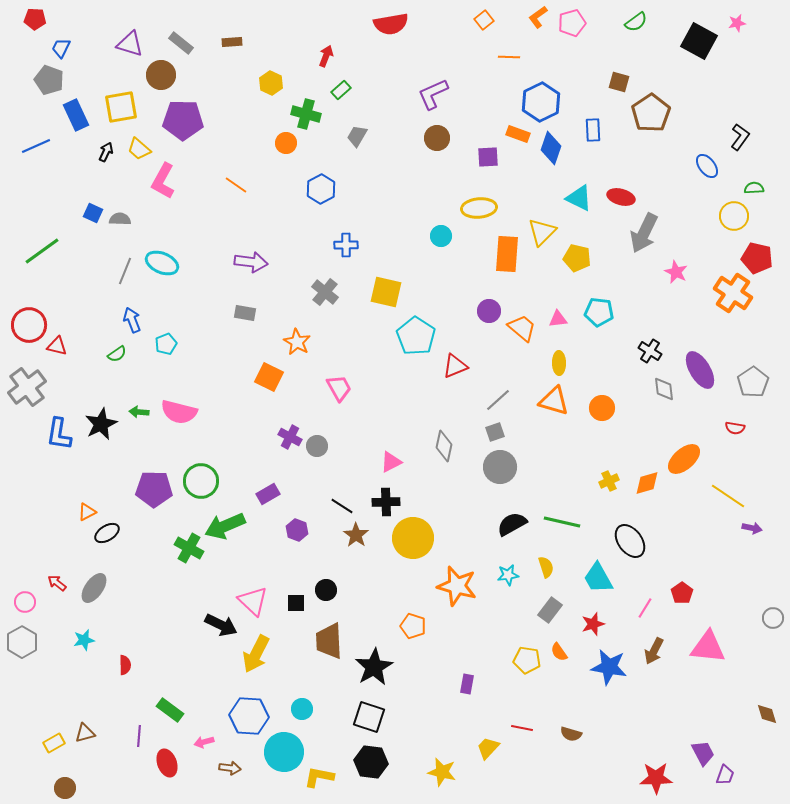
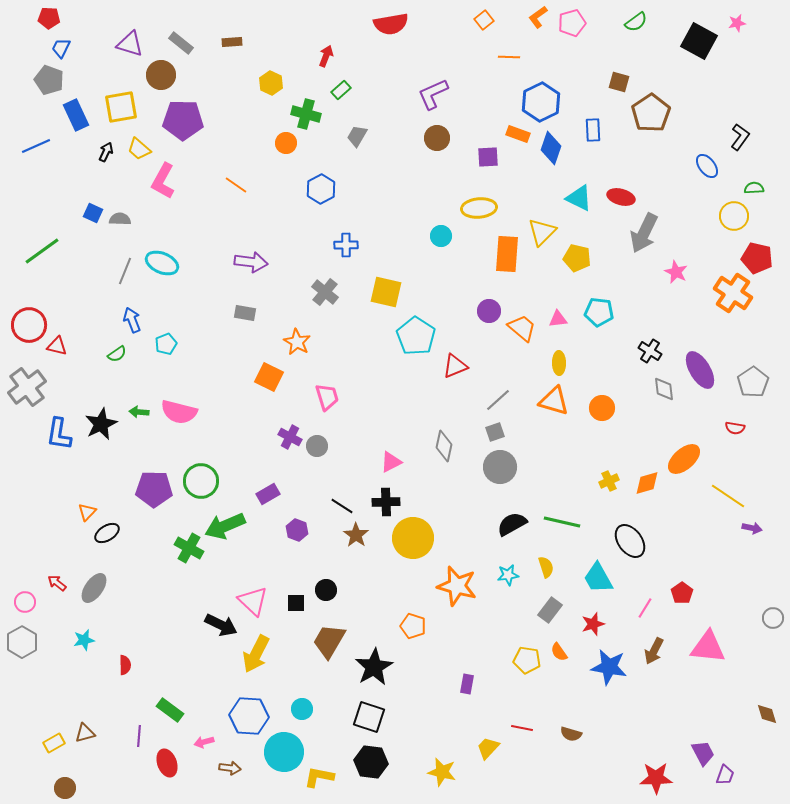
red pentagon at (35, 19): moved 14 px right, 1 px up
pink trapezoid at (339, 388): moved 12 px left, 9 px down; rotated 12 degrees clockwise
orange triangle at (87, 512): rotated 18 degrees counterclockwise
brown trapezoid at (329, 641): rotated 33 degrees clockwise
